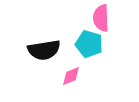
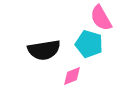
pink semicircle: rotated 28 degrees counterclockwise
pink diamond: moved 1 px right
